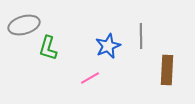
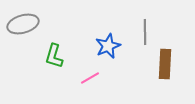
gray ellipse: moved 1 px left, 1 px up
gray line: moved 4 px right, 4 px up
green L-shape: moved 6 px right, 8 px down
brown rectangle: moved 2 px left, 6 px up
